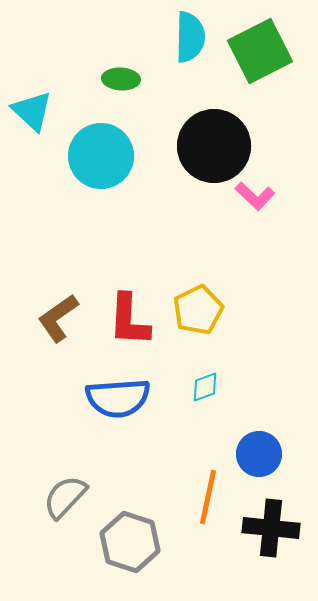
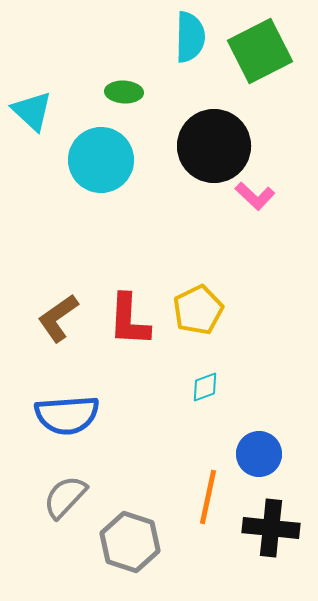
green ellipse: moved 3 px right, 13 px down
cyan circle: moved 4 px down
blue semicircle: moved 51 px left, 17 px down
